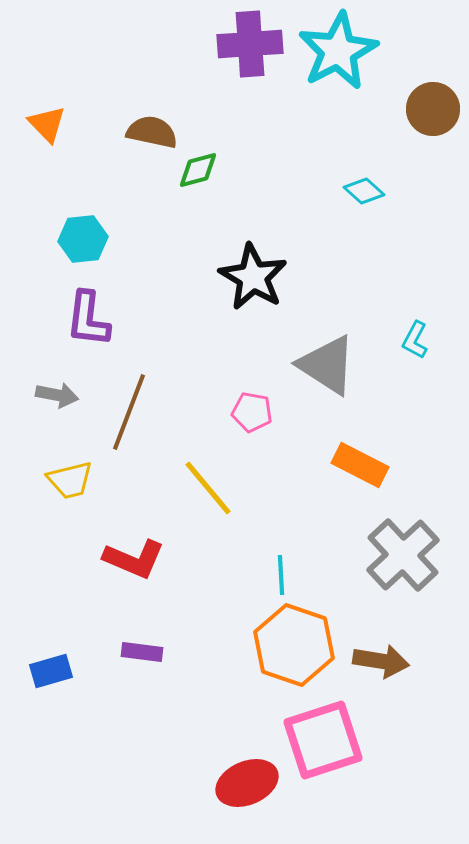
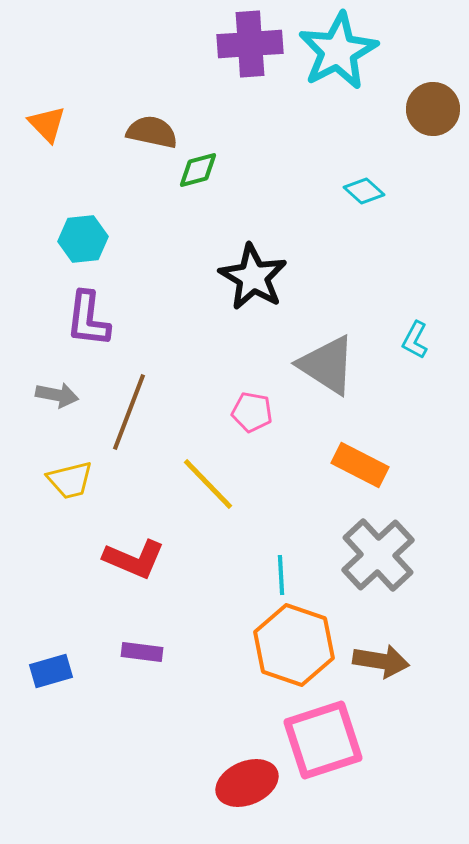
yellow line: moved 4 px up; rotated 4 degrees counterclockwise
gray cross: moved 25 px left
